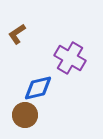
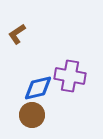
purple cross: moved 18 px down; rotated 20 degrees counterclockwise
brown circle: moved 7 px right
